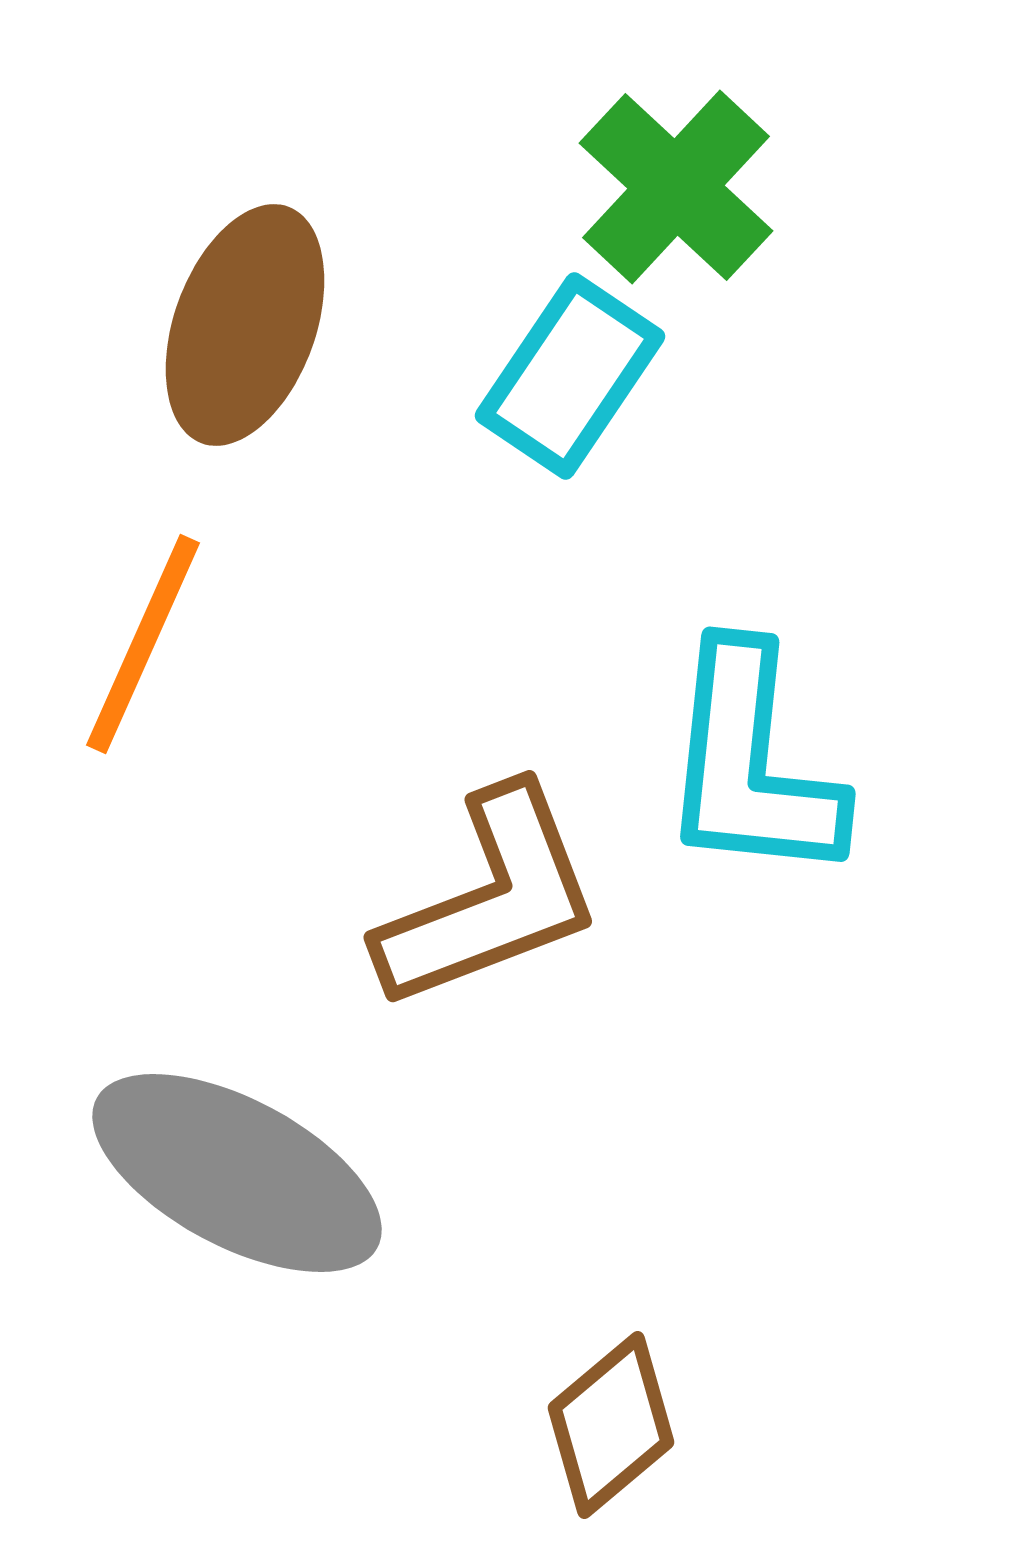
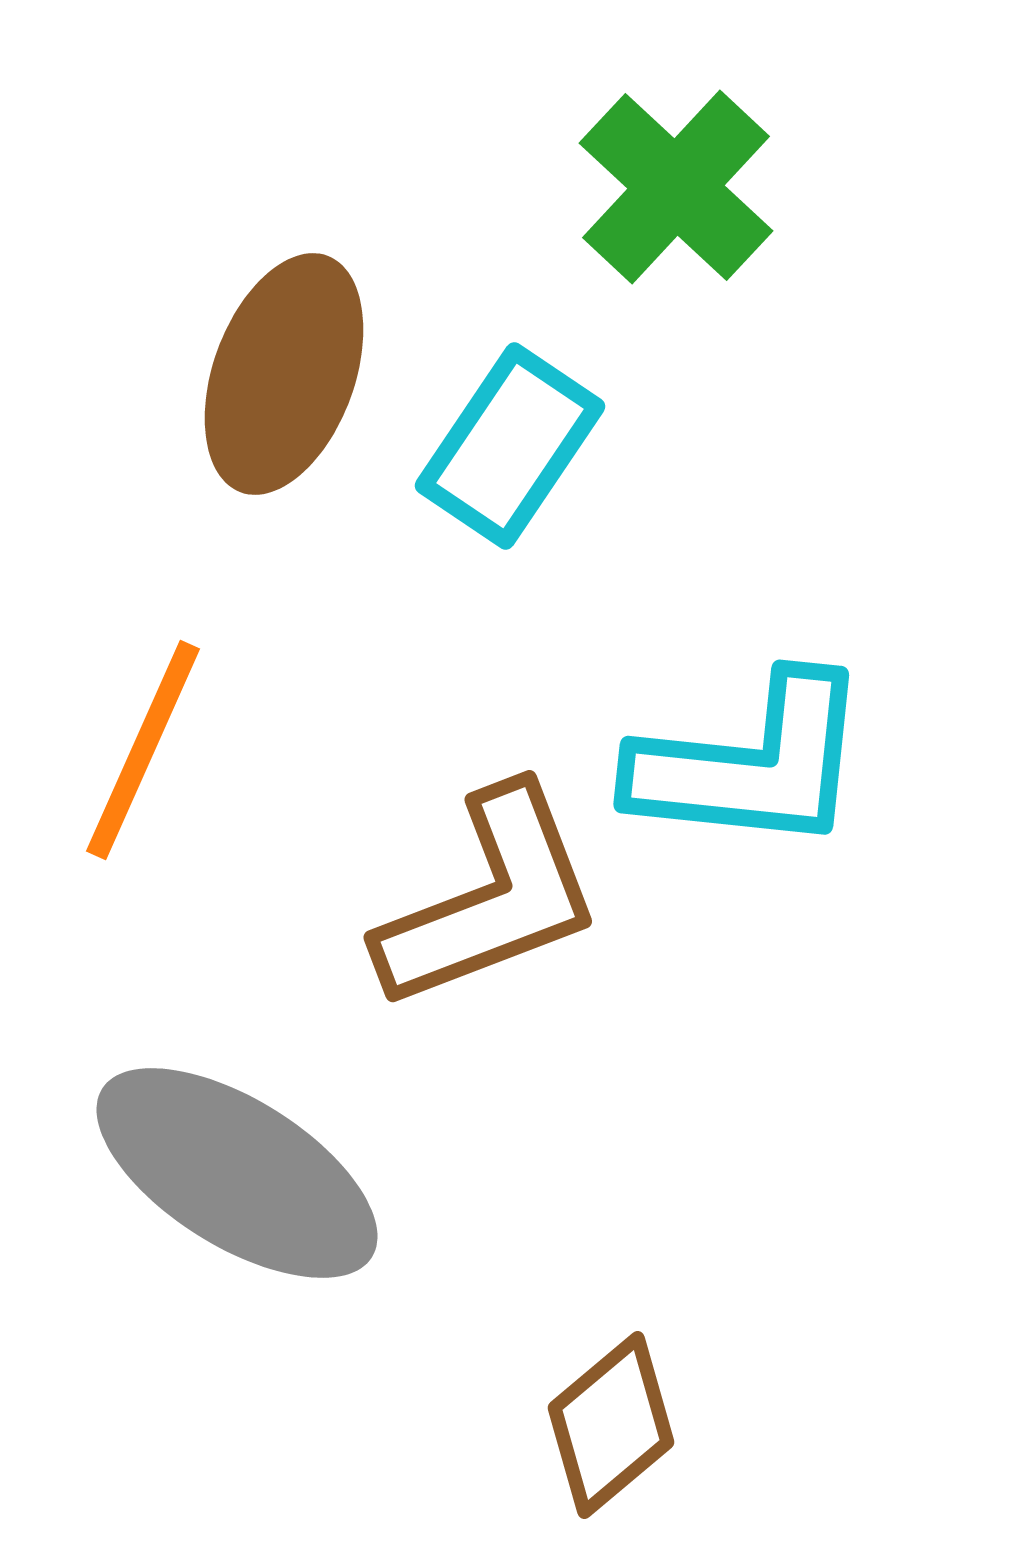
brown ellipse: moved 39 px right, 49 px down
cyan rectangle: moved 60 px left, 70 px down
orange line: moved 106 px down
cyan L-shape: rotated 90 degrees counterclockwise
gray ellipse: rotated 4 degrees clockwise
